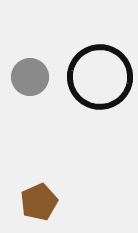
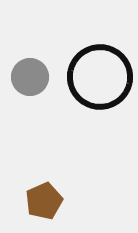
brown pentagon: moved 5 px right, 1 px up
